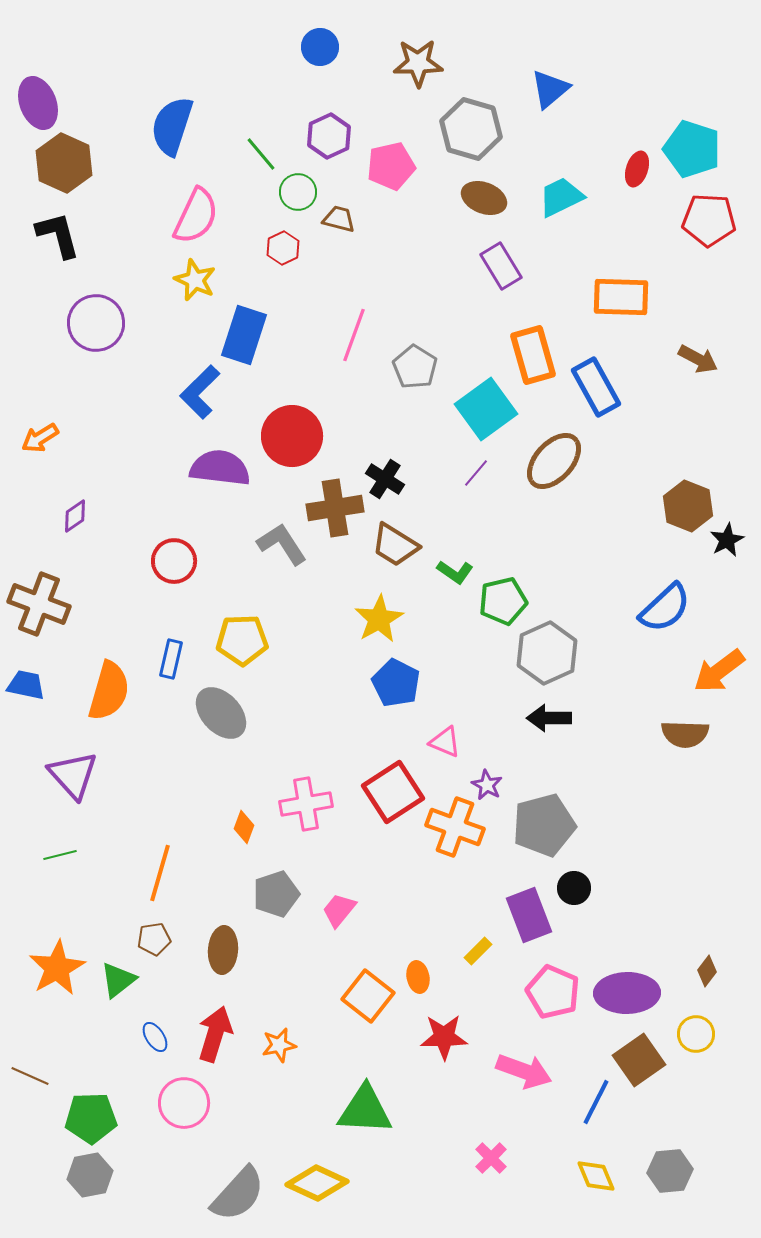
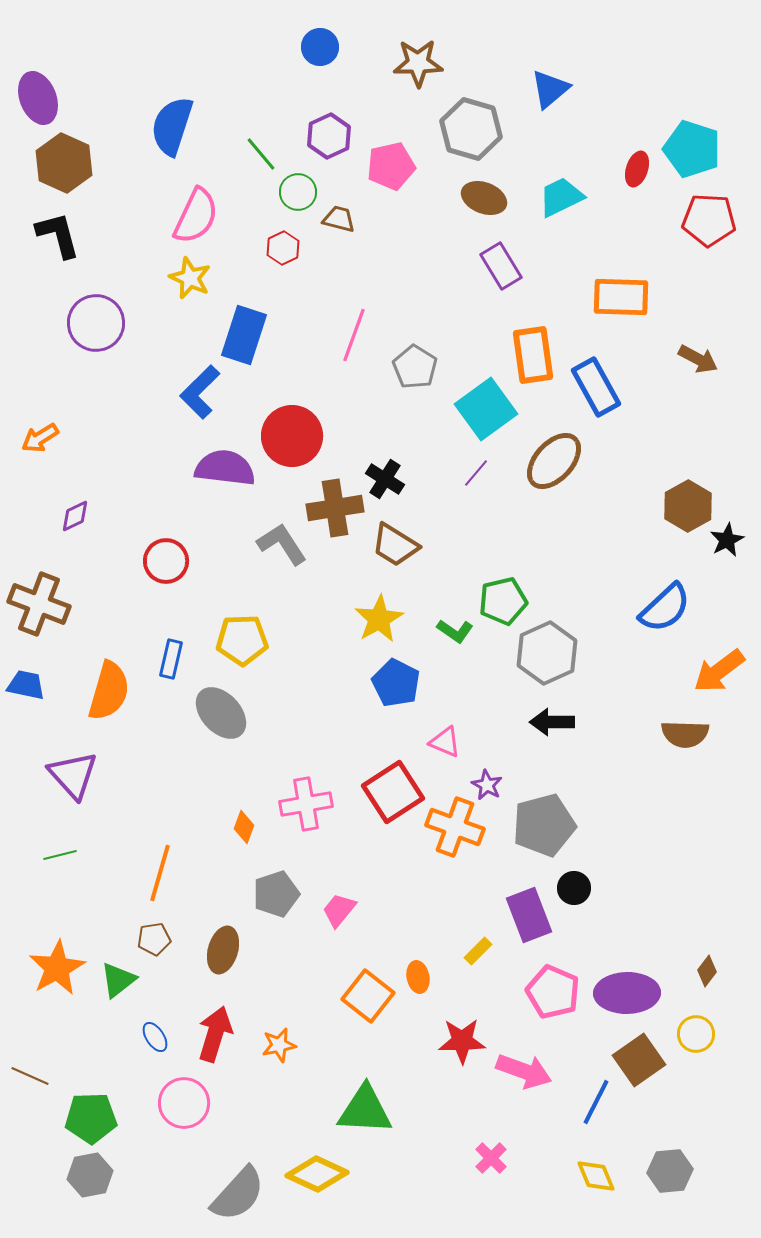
purple ellipse at (38, 103): moved 5 px up
yellow star at (195, 280): moved 5 px left, 2 px up
orange rectangle at (533, 355): rotated 8 degrees clockwise
purple semicircle at (220, 468): moved 5 px right
brown hexagon at (688, 506): rotated 9 degrees clockwise
purple diamond at (75, 516): rotated 8 degrees clockwise
red circle at (174, 561): moved 8 px left
green L-shape at (455, 572): moved 59 px down
black arrow at (549, 718): moved 3 px right, 4 px down
brown ellipse at (223, 950): rotated 12 degrees clockwise
red star at (444, 1037): moved 18 px right, 4 px down
yellow diamond at (317, 1183): moved 9 px up
